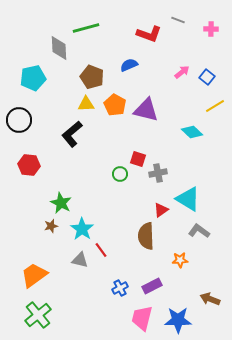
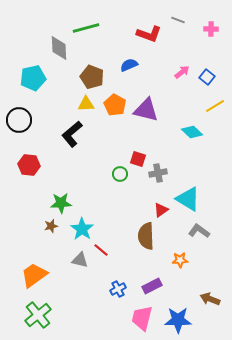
green star: rotated 30 degrees counterclockwise
red line: rotated 14 degrees counterclockwise
blue cross: moved 2 px left, 1 px down
